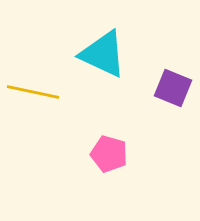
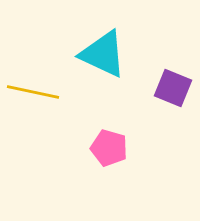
pink pentagon: moved 6 px up
